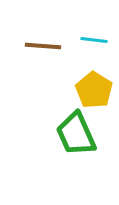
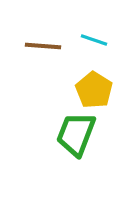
cyan line: rotated 12 degrees clockwise
green trapezoid: rotated 45 degrees clockwise
